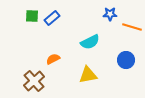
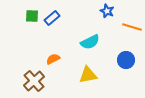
blue star: moved 3 px left, 3 px up; rotated 24 degrees clockwise
